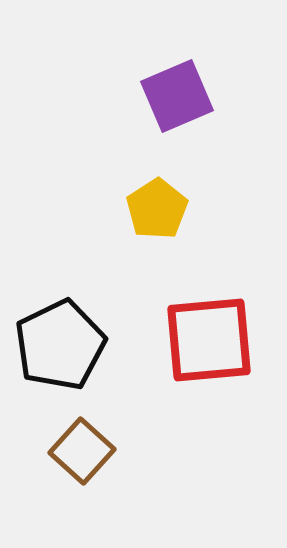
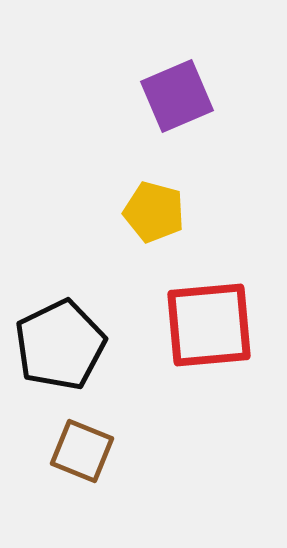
yellow pentagon: moved 3 px left, 3 px down; rotated 24 degrees counterclockwise
red square: moved 15 px up
brown square: rotated 20 degrees counterclockwise
